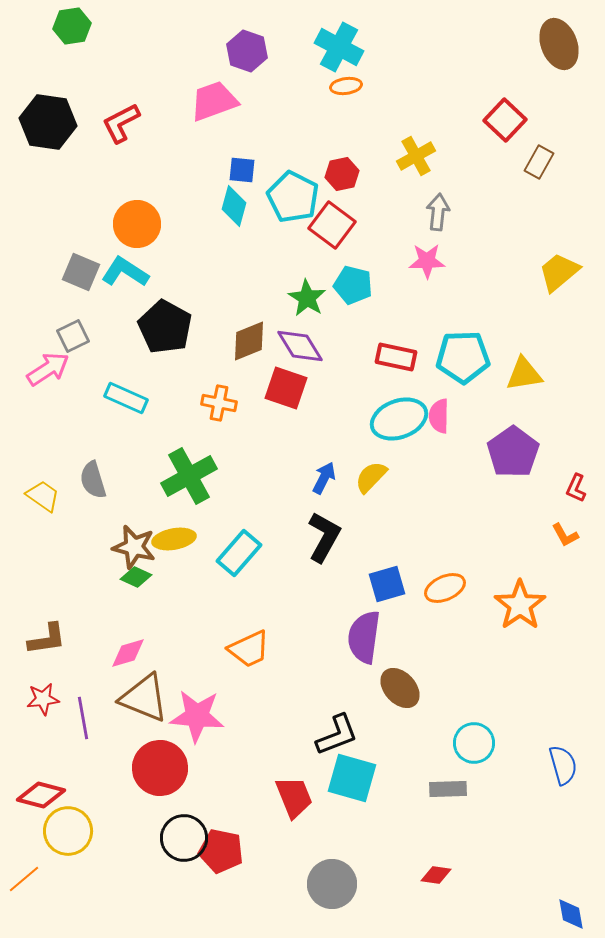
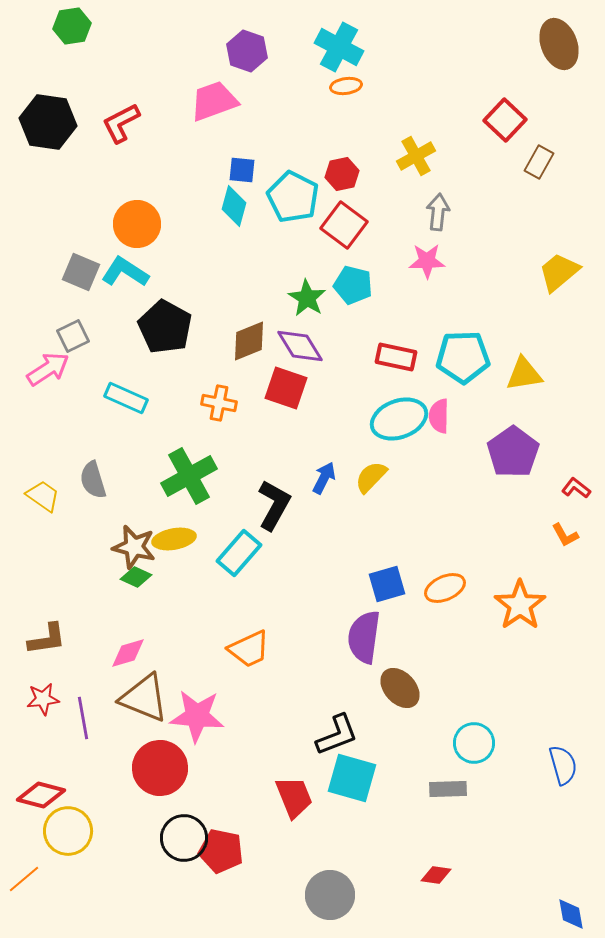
red square at (332, 225): moved 12 px right
red L-shape at (576, 488): rotated 104 degrees clockwise
black L-shape at (324, 537): moved 50 px left, 32 px up
gray circle at (332, 884): moved 2 px left, 11 px down
